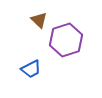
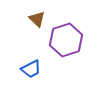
brown triangle: moved 2 px left, 1 px up
